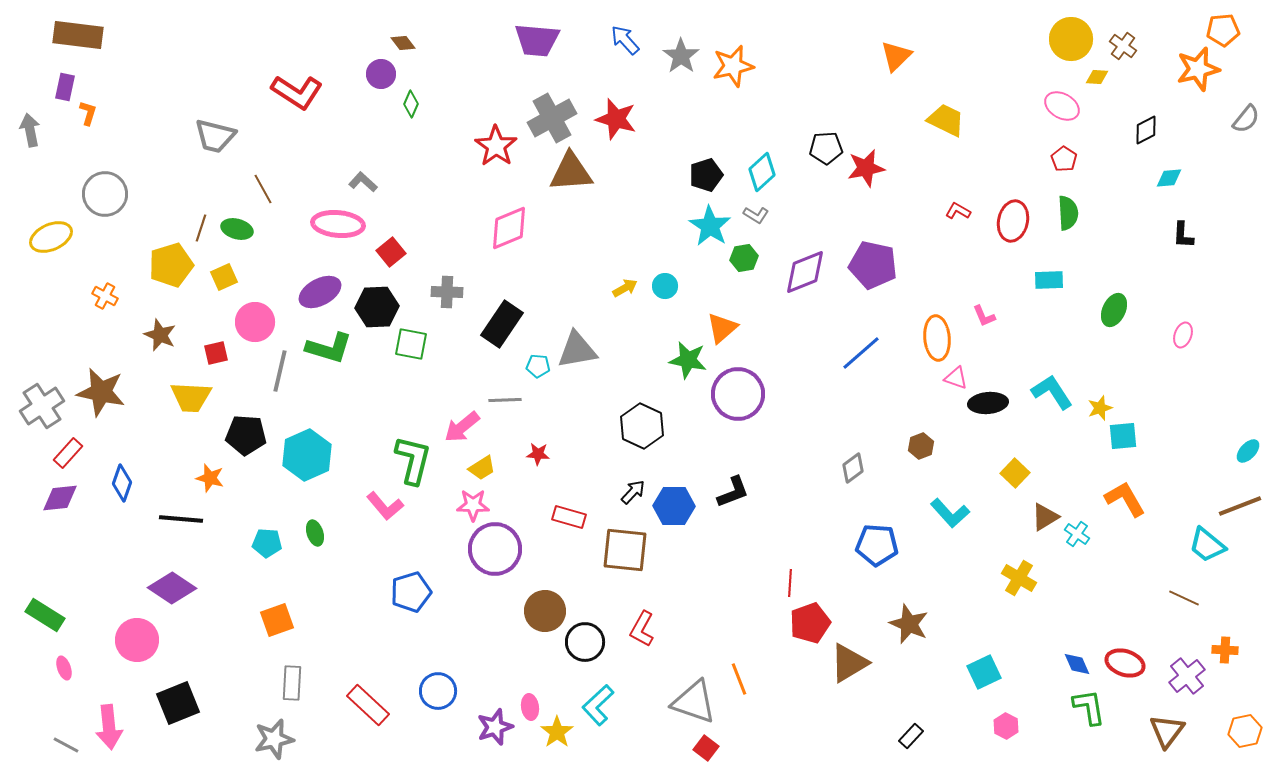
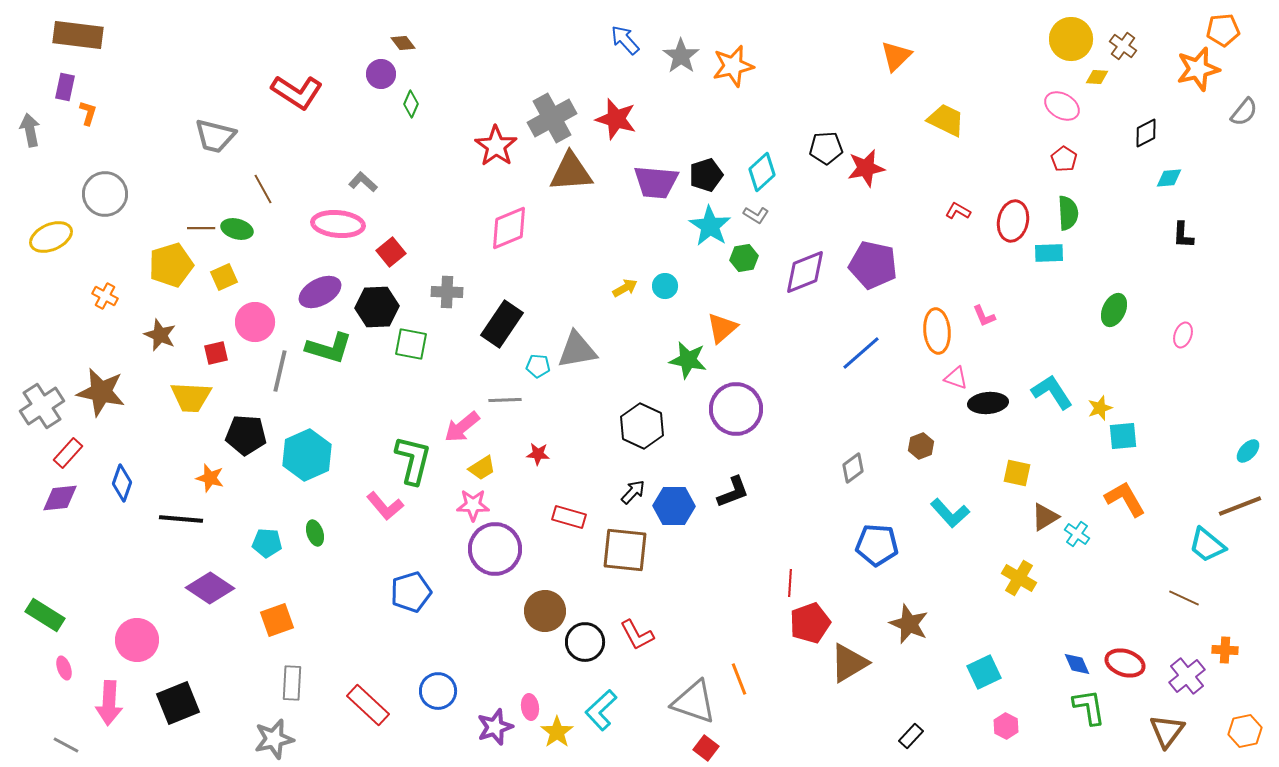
purple trapezoid at (537, 40): moved 119 px right, 142 px down
gray semicircle at (1246, 119): moved 2 px left, 7 px up
black diamond at (1146, 130): moved 3 px down
brown line at (201, 228): rotated 72 degrees clockwise
cyan rectangle at (1049, 280): moved 27 px up
orange ellipse at (937, 338): moved 7 px up
purple circle at (738, 394): moved 2 px left, 15 px down
yellow square at (1015, 473): moved 2 px right; rotated 32 degrees counterclockwise
purple diamond at (172, 588): moved 38 px right
red L-shape at (642, 629): moved 5 px left, 6 px down; rotated 57 degrees counterclockwise
cyan L-shape at (598, 705): moved 3 px right, 5 px down
pink arrow at (109, 727): moved 24 px up; rotated 9 degrees clockwise
